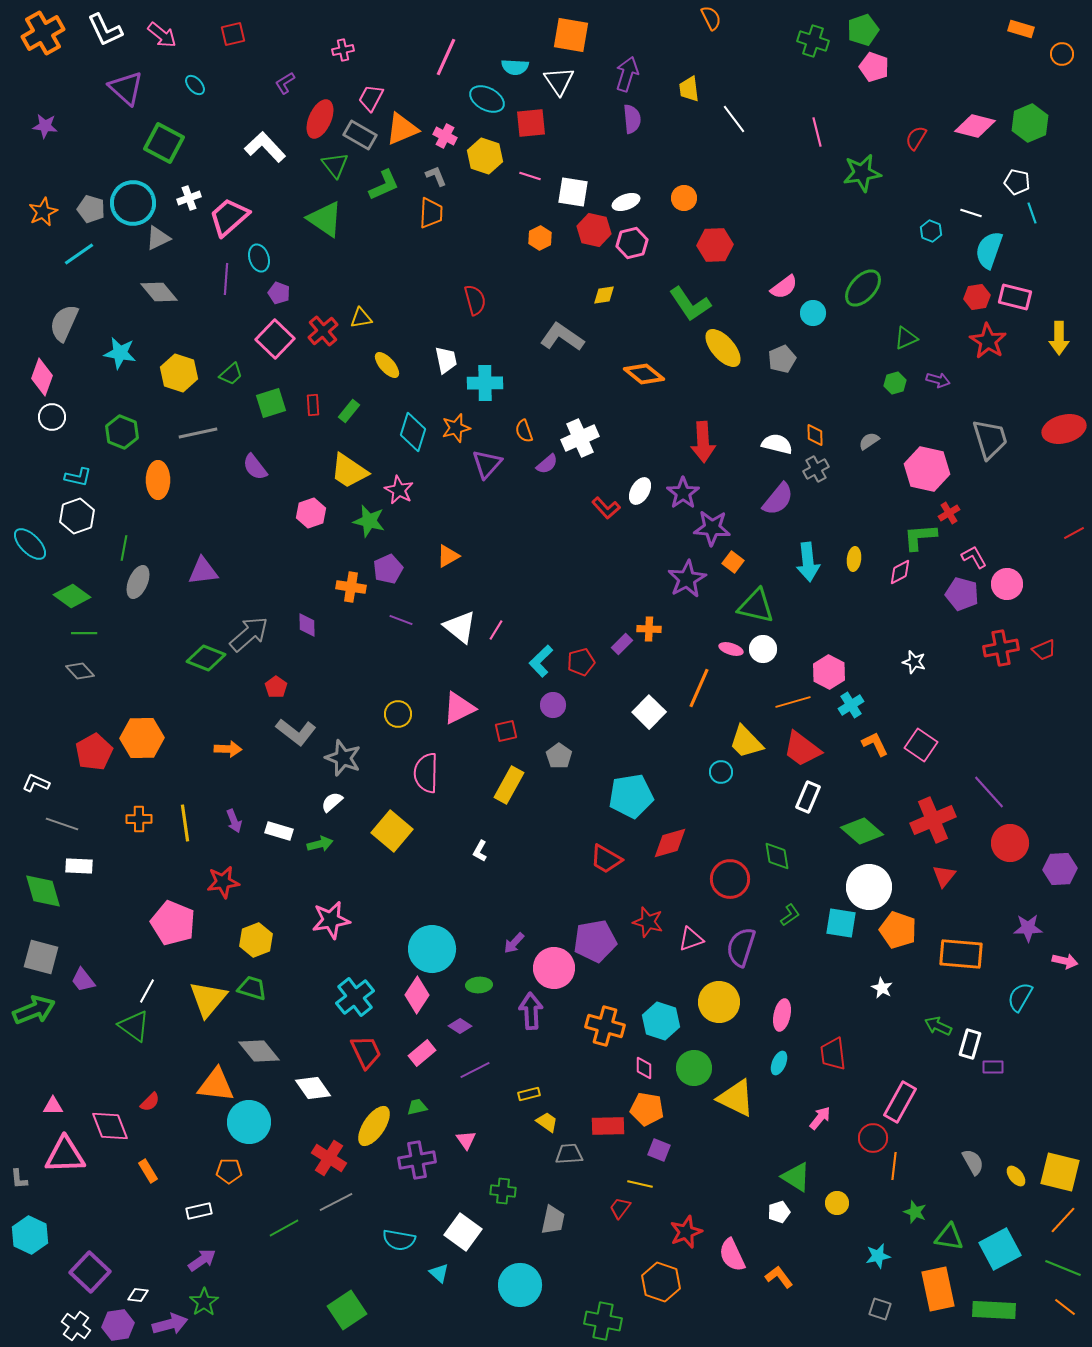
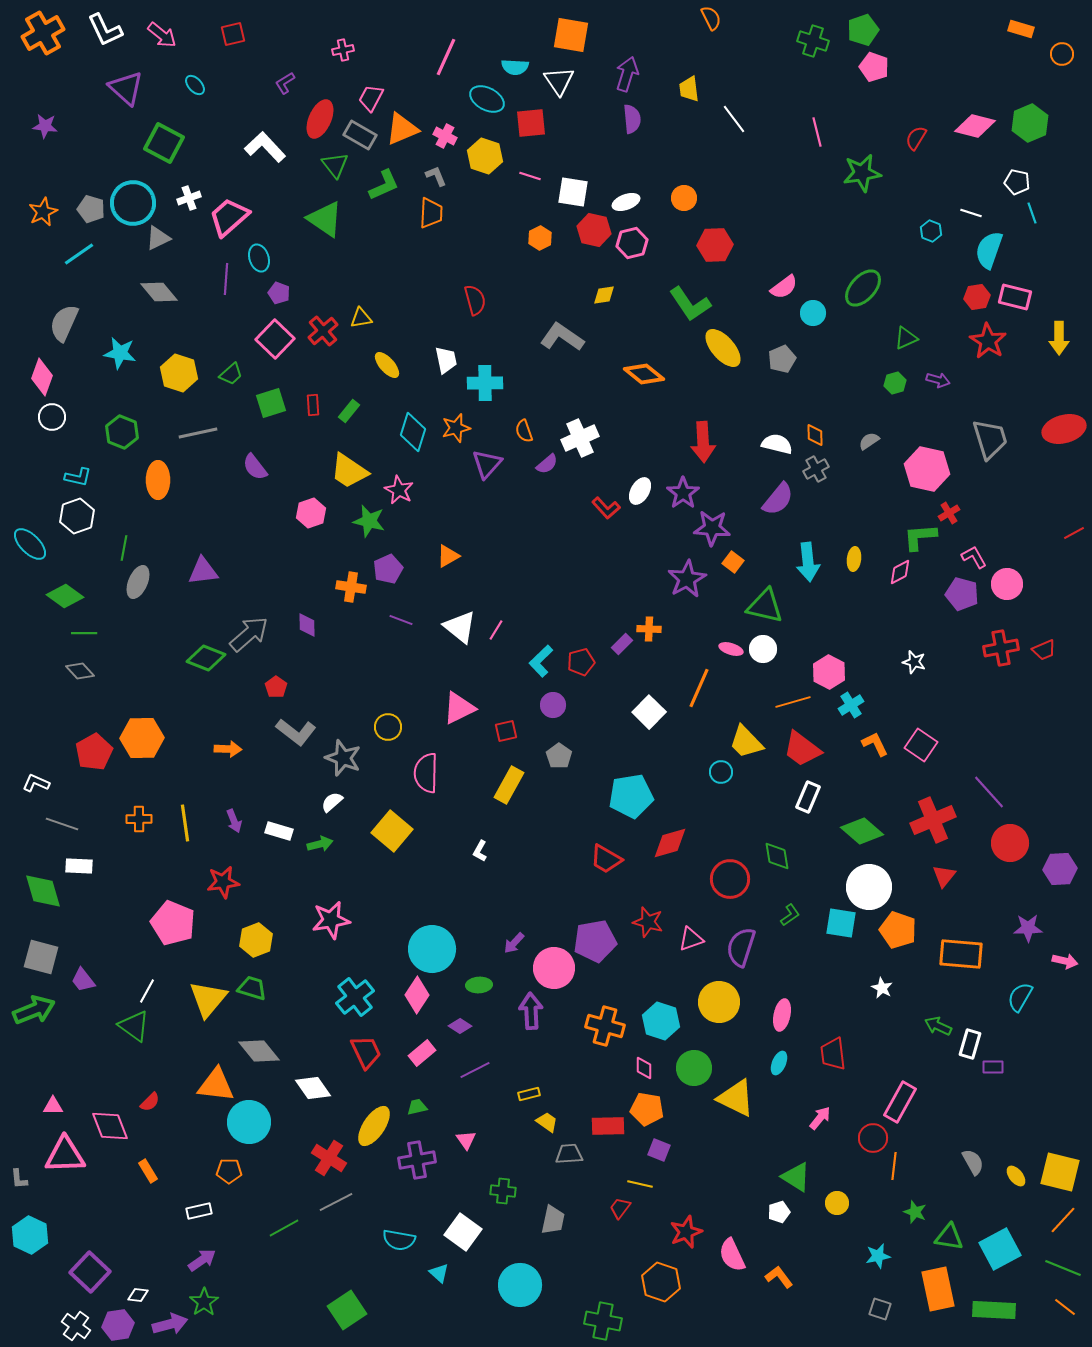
green diamond at (72, 596): moved 7 px left
green triangle at (756, 606): moved 9 px right
yellow circle at (398, 714): moved 10 px left, 13 px down
